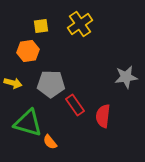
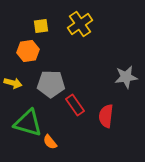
red semicircle: moved 3 px right
